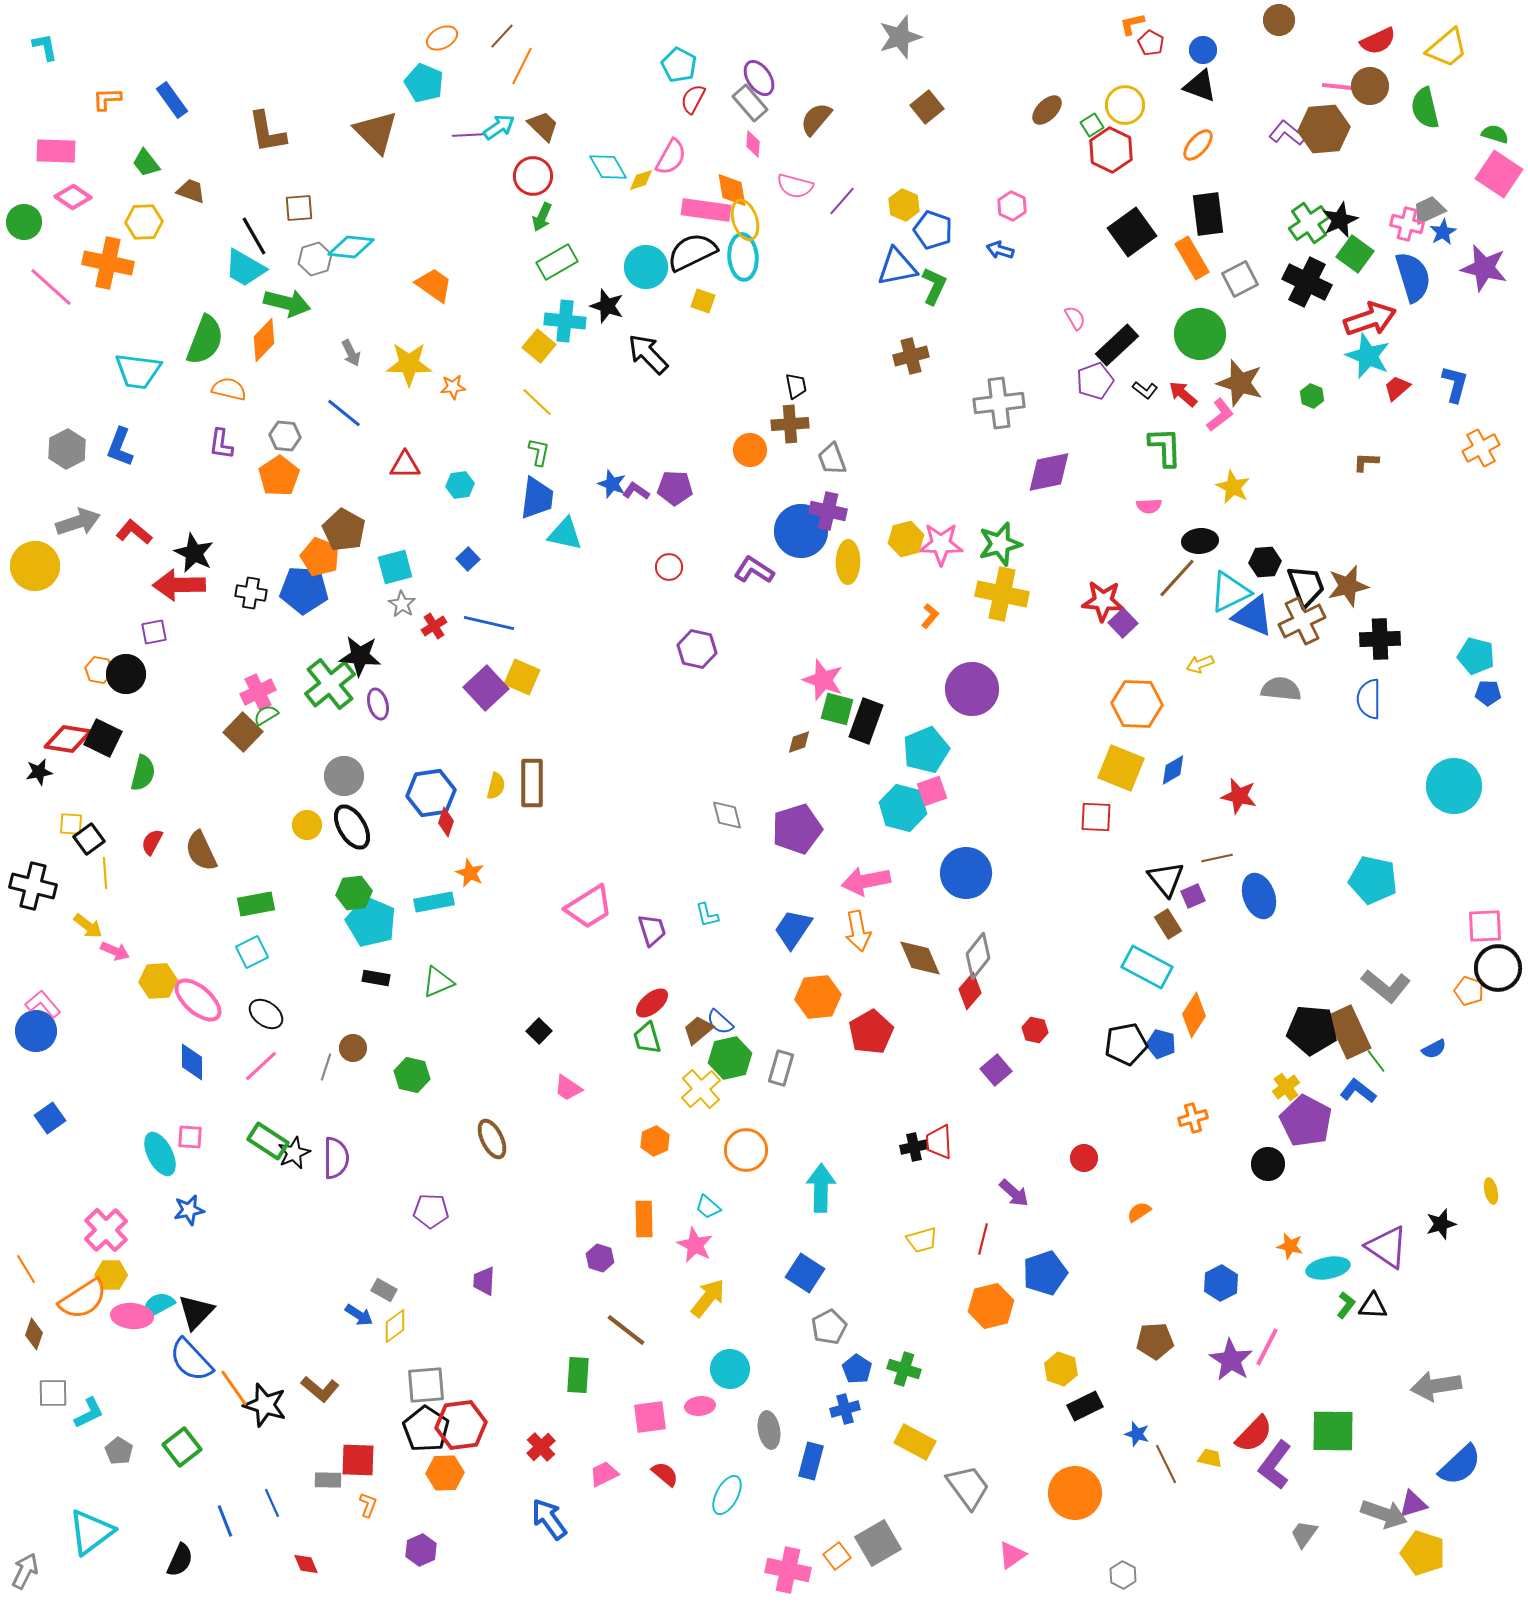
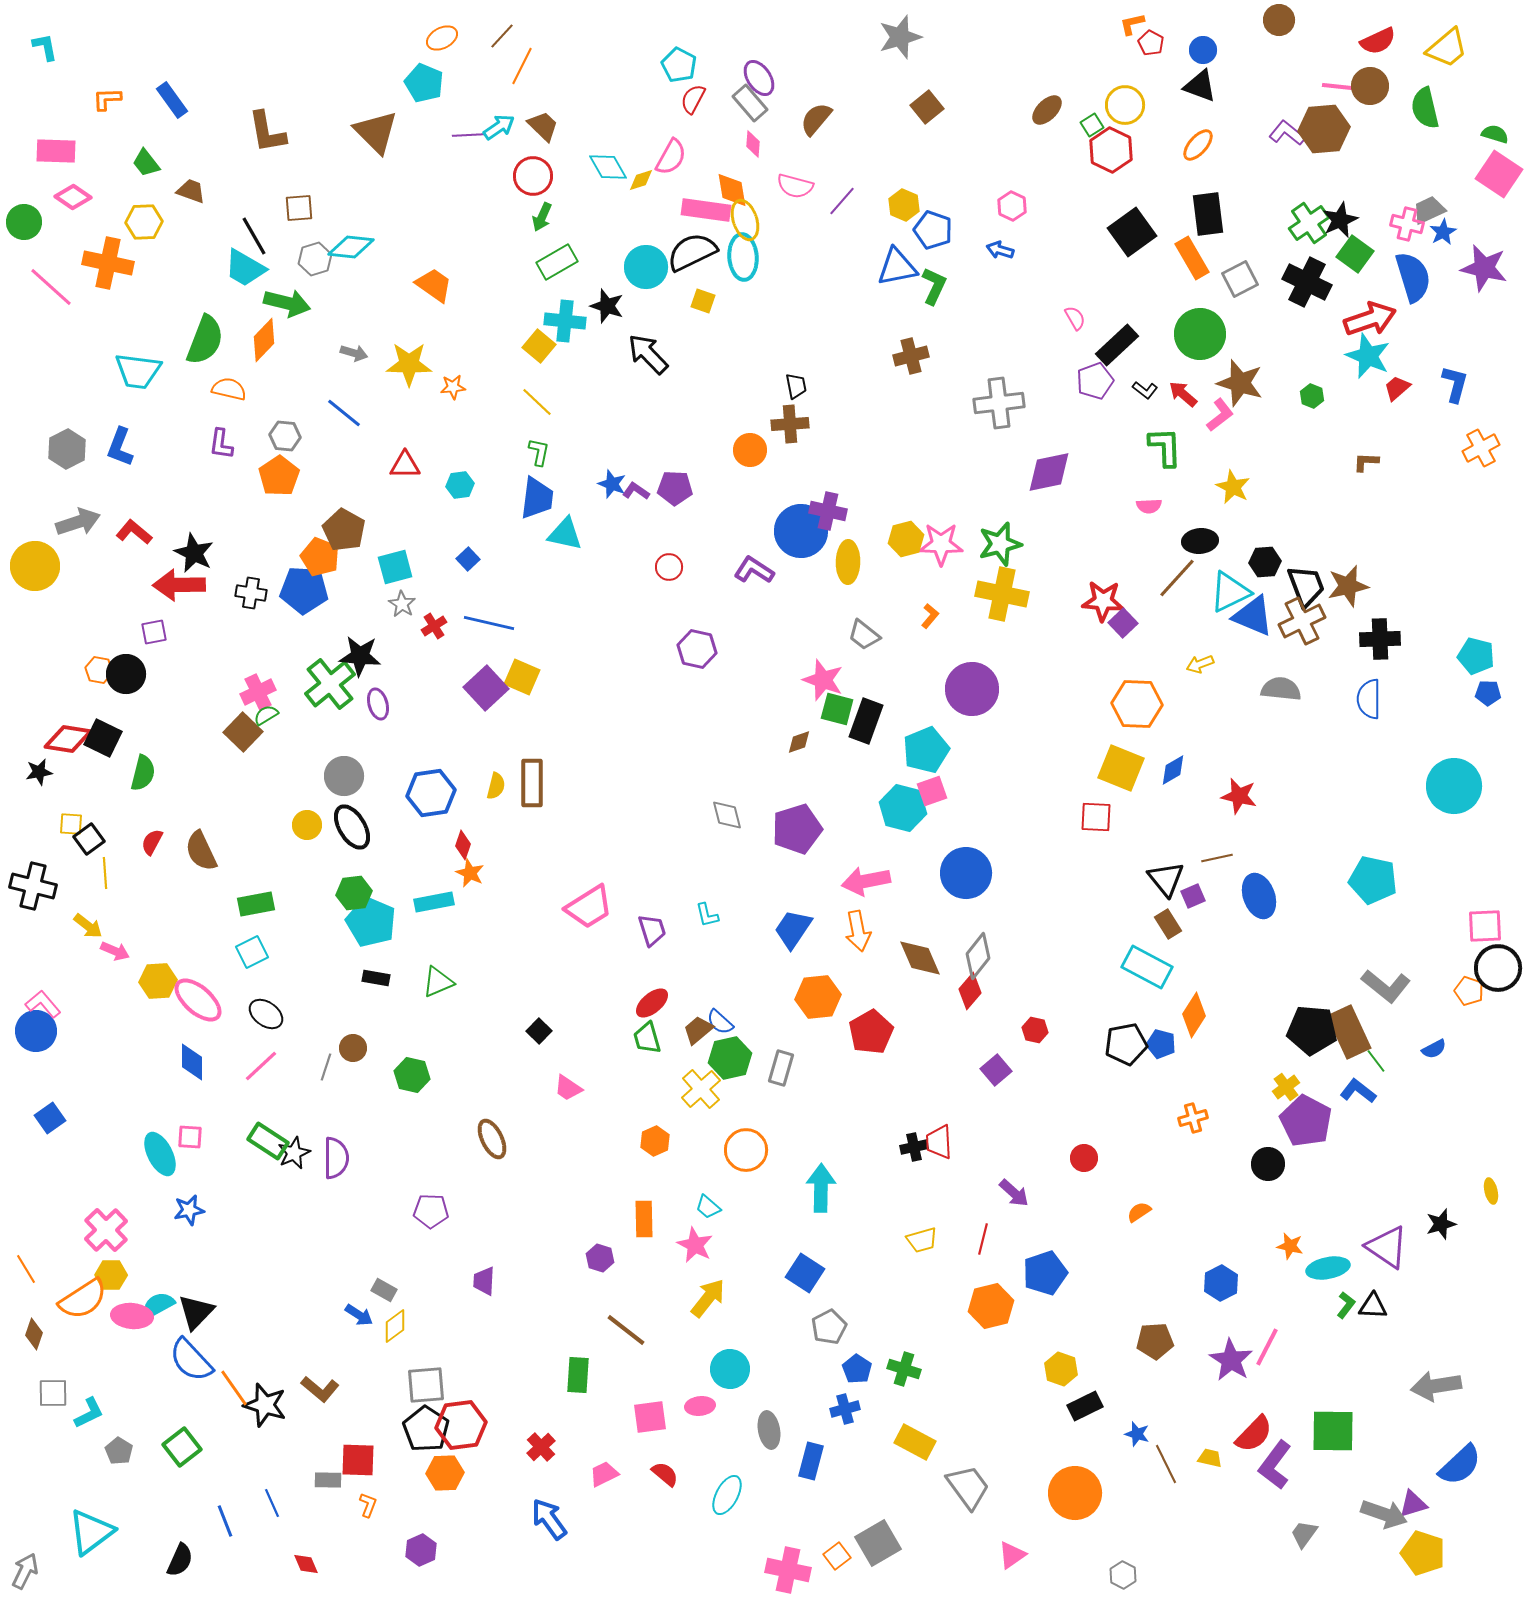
gray arrow at (351, 353): moved 3 px right; rotated 48 degrees counterclockwise
gray trapezoid at (832, 459): moved 32 px right, 176 px down; rotated 32 degrees counterclockwise
red diamond at (446, 822): moved 17 px right, 23 px down
